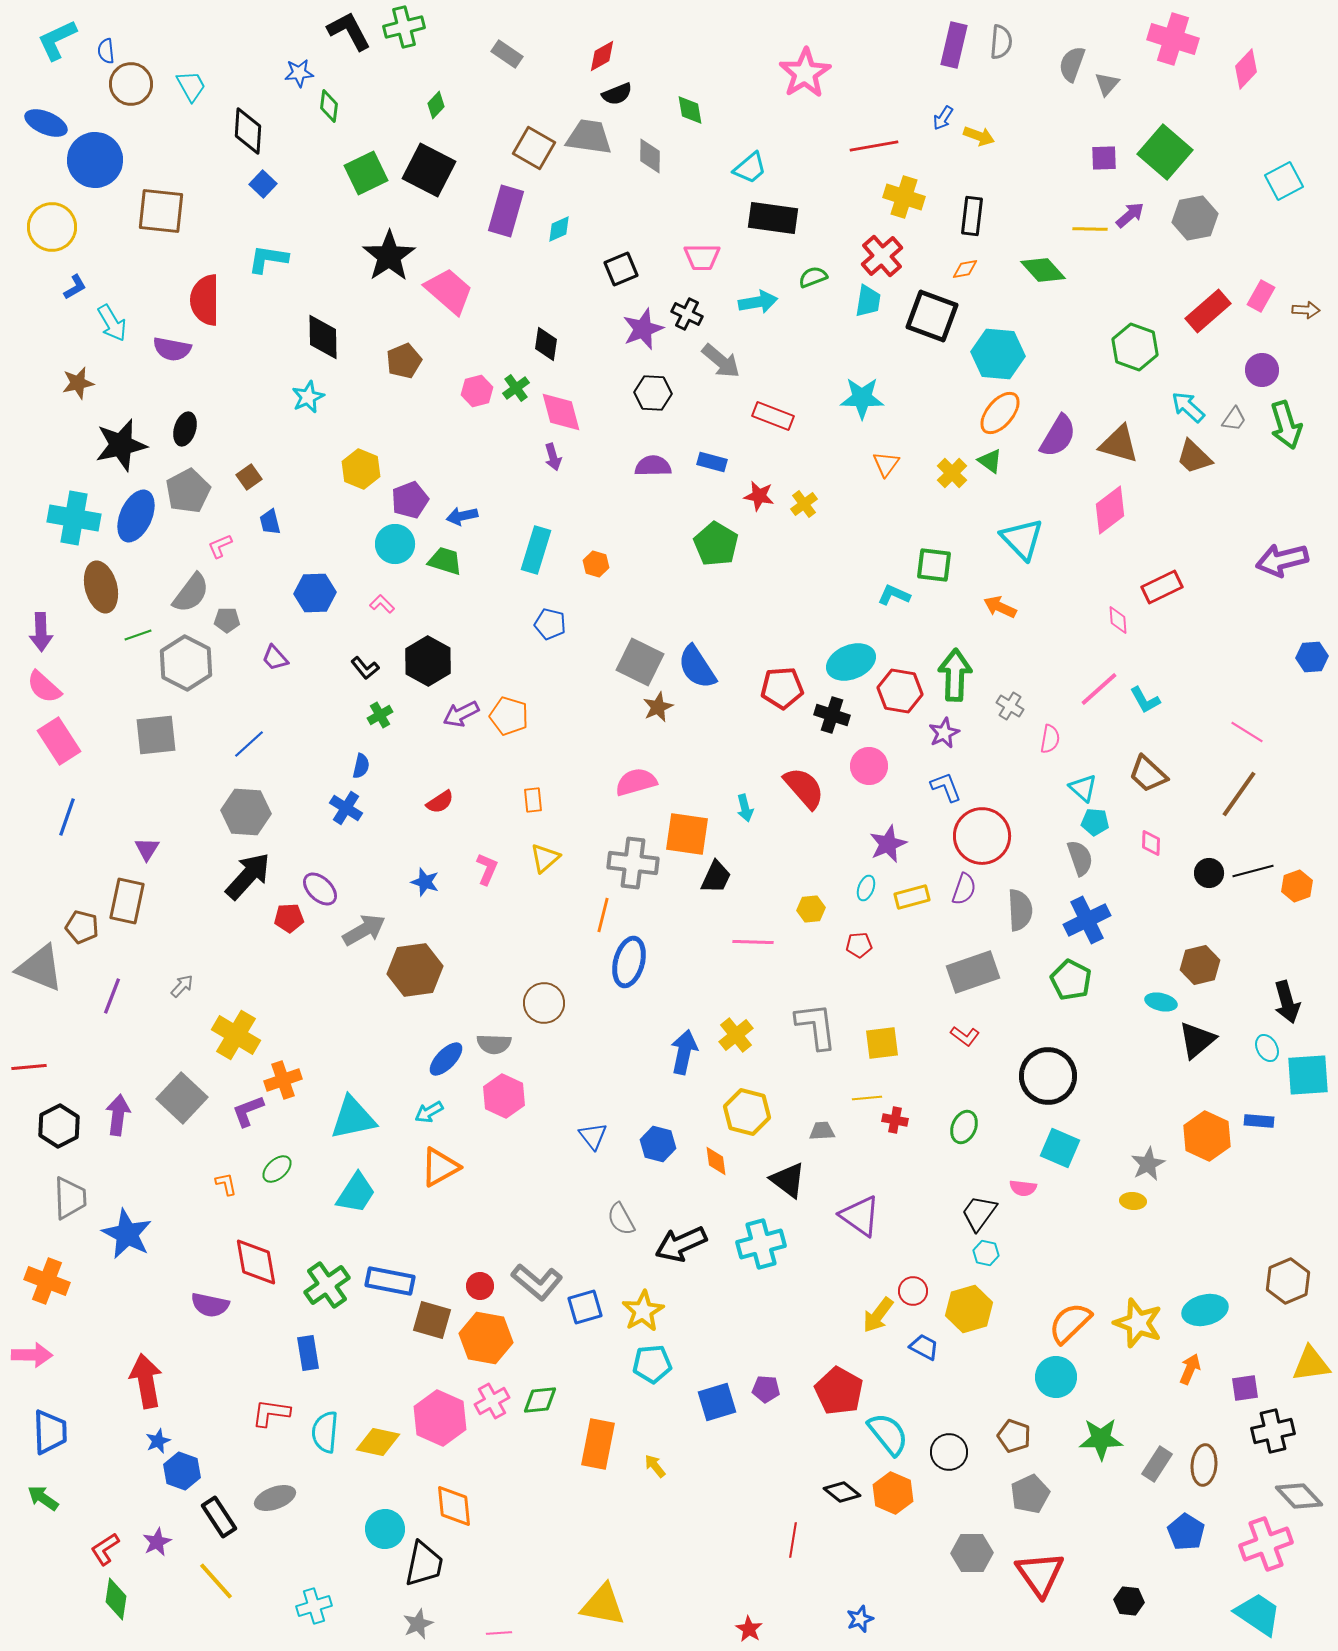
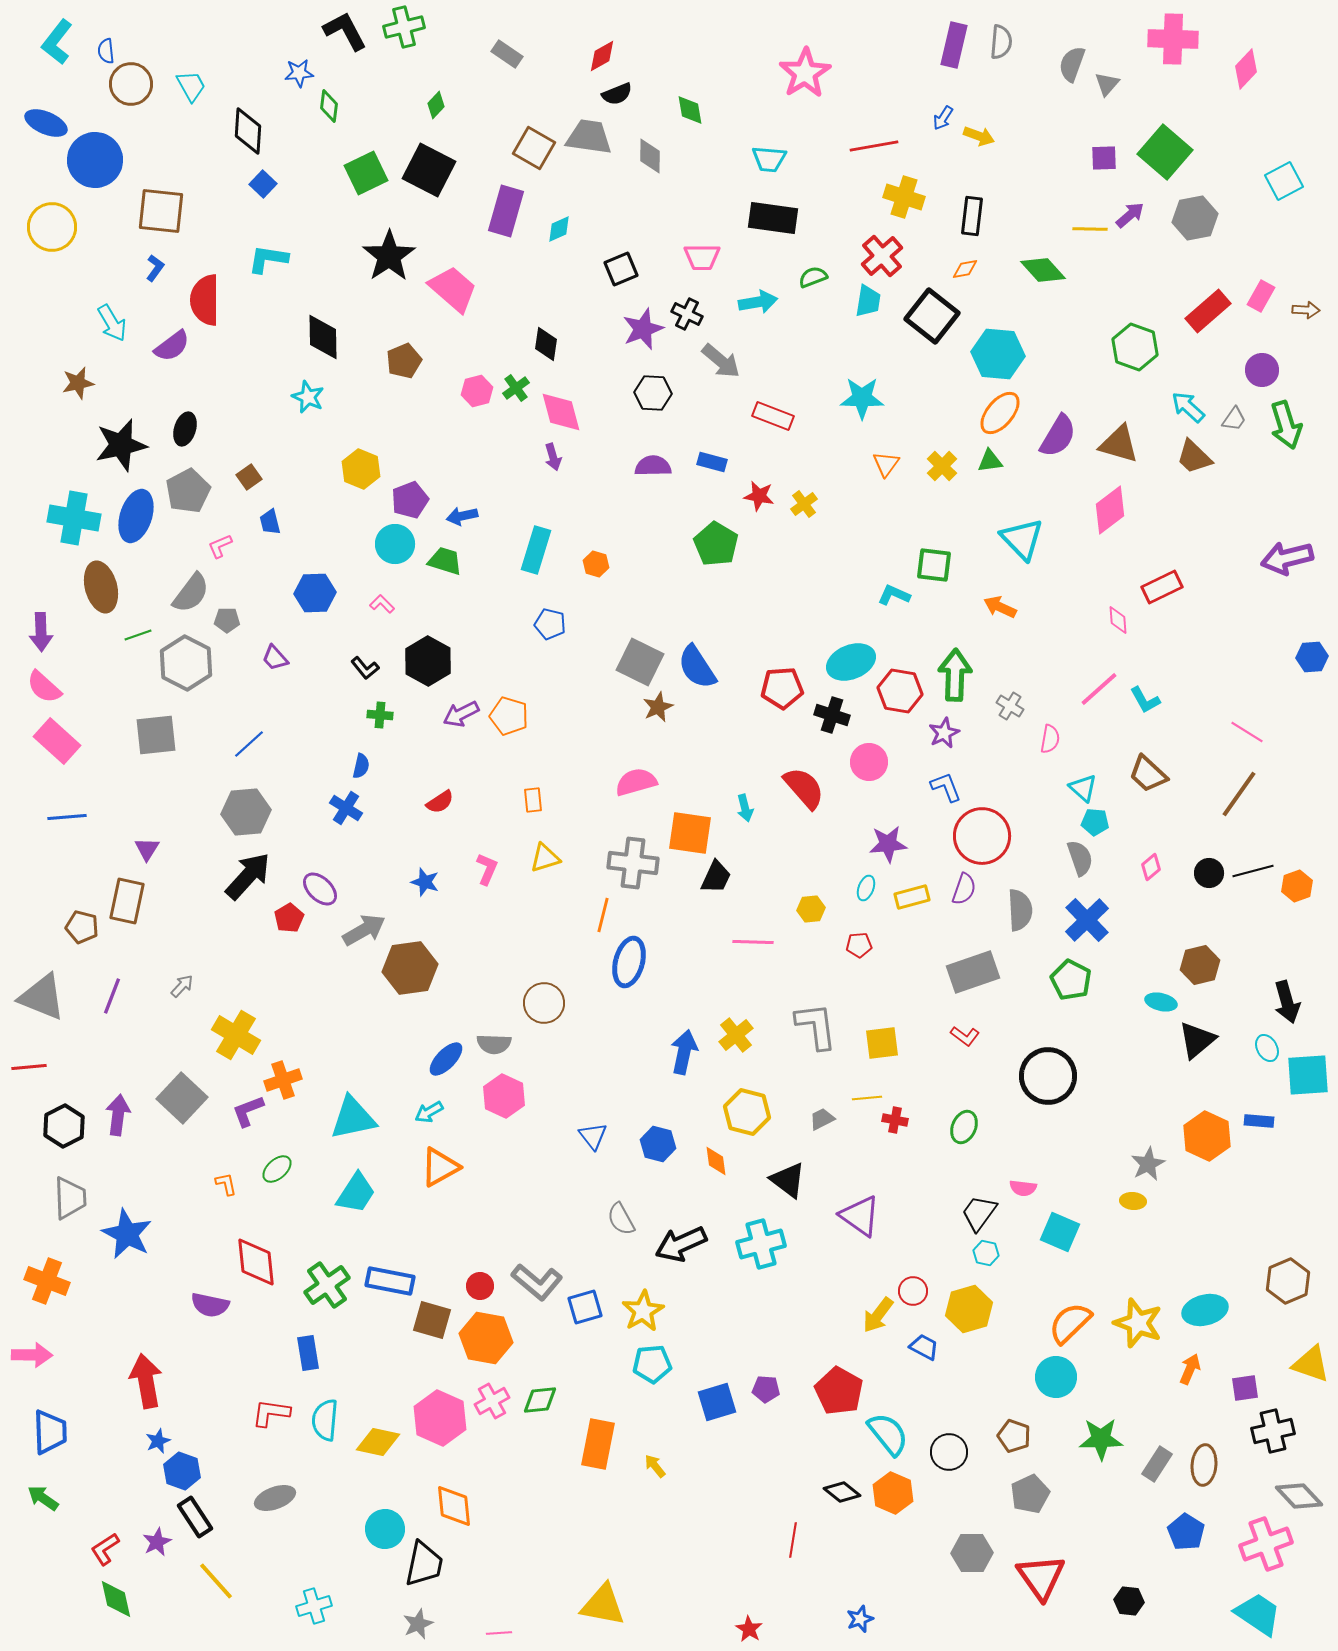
black L-shape at (349, 31): moved 4 px left
pink cross at (1173, 39): rotated 15 degrees counterclockwise
cyan L-shape at (57, 40): moved 2 px down; rotated 27 degrees counterclockwise
cyan trapezoid at (750, 168): moved 19 px right, 9 px up; rotated 45 degrees clockwise
blue L-shape at (75, 287): moved 80 px right, 19 px up; rotated 24 degrees counterclockwise
pink trapezoid at (449, 291): moved 4 px right, 2 px up
black square at (932, 316): rotated 18 degrees clockwise
purple semicircle at (172, 349): moved 3 px up; rotated 48 degrees counterclockwise
cyan star at (308, 397): rotated 24 degrees counterclockwise
green triangle at (990, 461): rotated 44 degrees counterclockwise
yellow cross at (952, 473): moved 10 px left, 7 px up
blue ellipse at (136, 516): rotated 6 degrees counterclockwise
purple arrow at (1282, 560): moved 5 px right, 2 px up
green cross at (380, 715): rotated 35 degrees clockwise
pink rectangle at (59, 741): moved 2 px left; rotated 15 degrees counterclockwise
pink circle at (869, 766): moved 4 px up
gray hexagon at (246, 812): rotated 9 degrees counterclockwise
blue line at (67, 817): rotated 66 degrees clockwise
orange square at (687, 834): moved 3 px right, 1 px up
pink diamond at (1151, 843): moved 24 px down; rotated 48 degrees clockwise
purple star at (888, 844): rotated 18 degrees clockwise
yellow triangle at (545, 858): rotated 24 degrees clockwise
red pentagon at (289, 918): rotated 28 degrees counterclockwise
blue cross at (1087, 920): rotated 18 degrees counterclockwise
gray triangle at (40, 968): moved 2 px right, 29 px down
brown hexagon at (415, 970): moved 5 px left, 2 px up
black hexagon at (59, 1126): moved 5 px right
gray trapezoid at (822, 1131): moved 12 px up; rotated 24 degrees counterclockwise
cyan square at (1060, 1148): moved 84 px down
red diamond at (256, 1262): rotated 4 degrees clockwise
yellow triangle at (1311, 1364): rotated 27 degrees clockwise
cyan semicircle at (325, 1432): moved 12 px up
black rectangle at (219, 1517): moved 24 px left
red triangle at (1040, 1574): moved 1 px right, 3 px down
green diamond at (116, 1599): rotated 21 degrees counterclockwise
